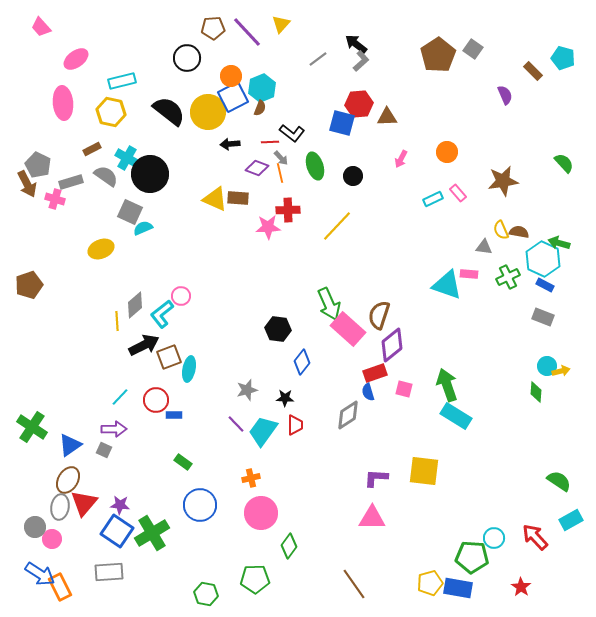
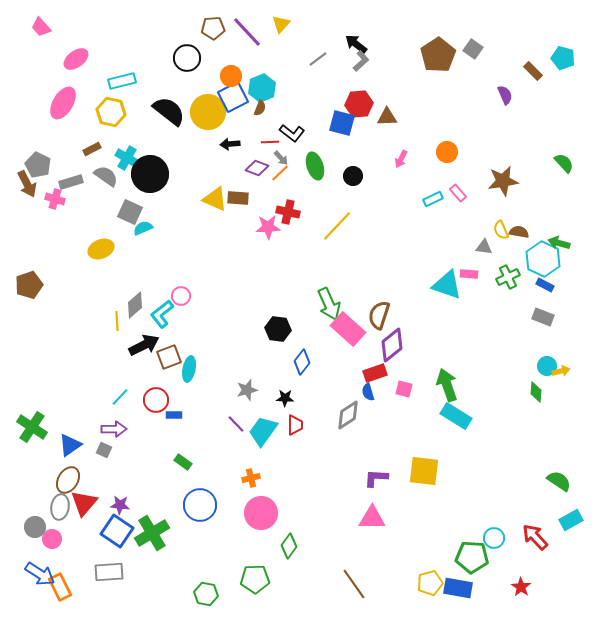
pink ellipse at (63, 103): rotated 36 degrees clockwise
orange line at (280, 173): rotated 60 degrees clockwise
red cross at (288, 210): moved 2 px down; rotated 15 degrees clockwise
